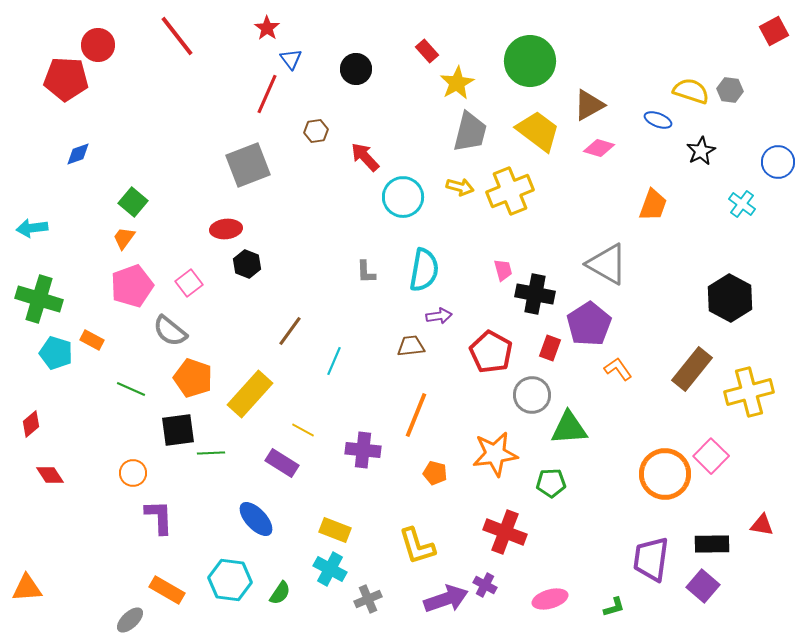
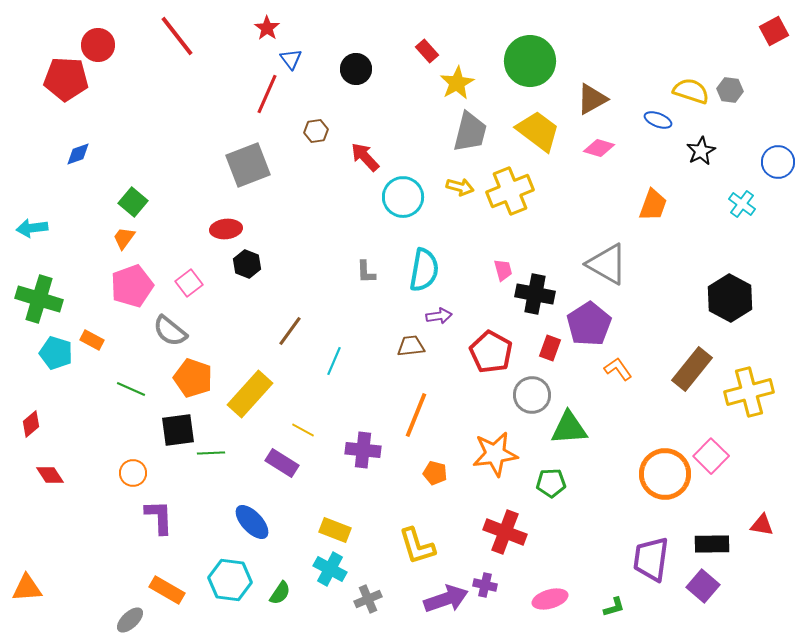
brown triangle at (589, 105): moved 3 px right, 6 px up
blue ellipse at (256, 519): moved 4 px left, 3 px down
purple cross at (485, 585): rotated 15 degrees counterclockwise
